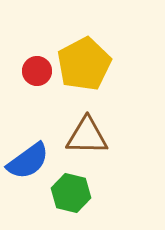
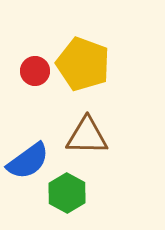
yellow pentagon: moved 1 px left; rotated 24 degrees counterclockwise
red circle: moved 2 px left
green hexagon: moved 4 px left; rotated 15 degrees clockwise
